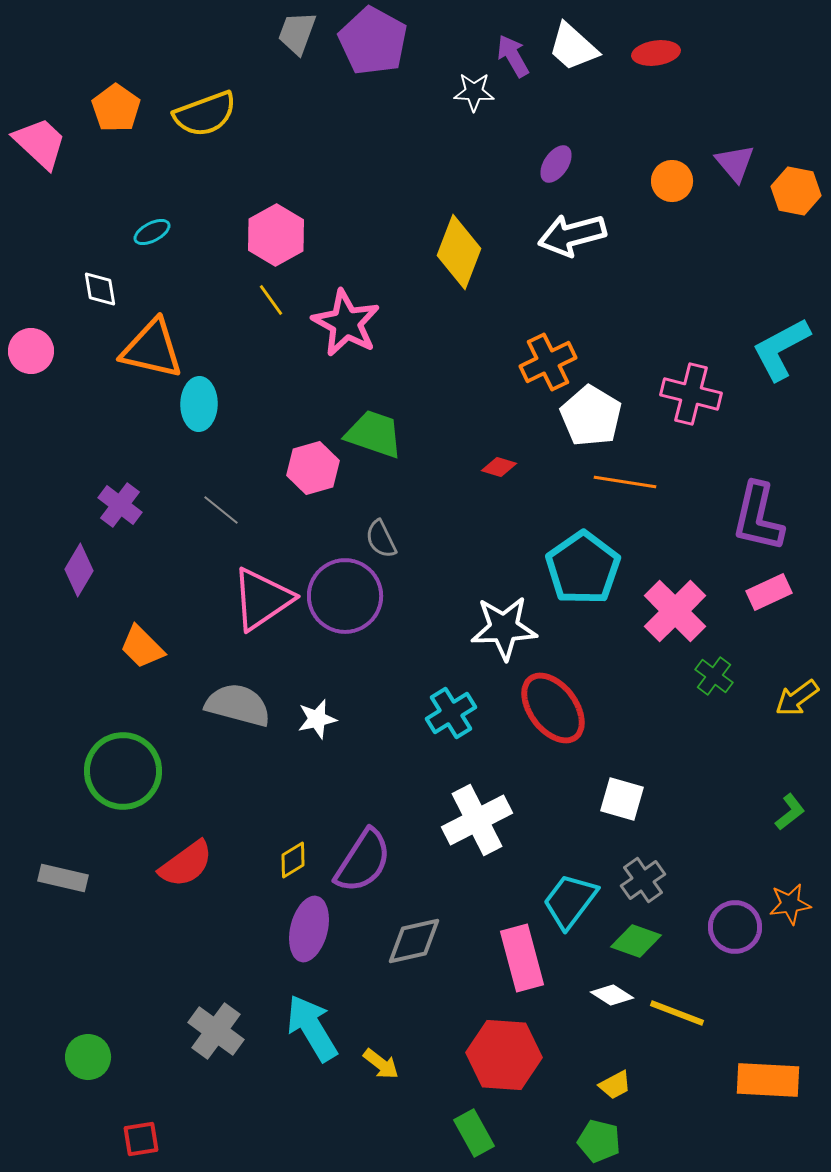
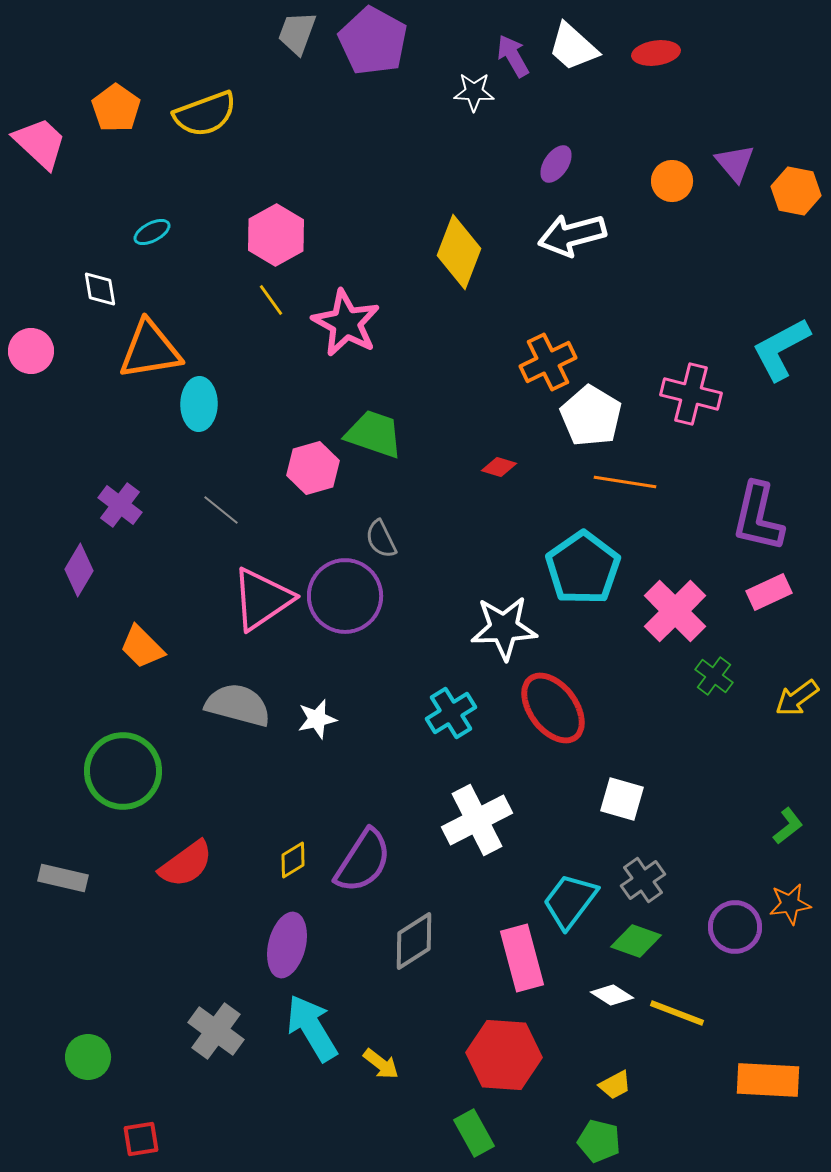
orange triangle at (152, 349): moved 2 px left, 1 px down; rotated 22 degrees counterclockwise
green L-shape at (790, 812): moved 2 px left, 14 px down
purple ellipse at (309, 929): moved 22 px left, 16 px down
gray diamond at (414, 941): rotated 20 degrees counterclockwise
